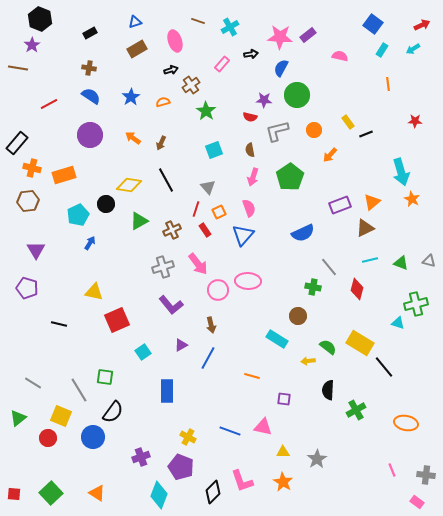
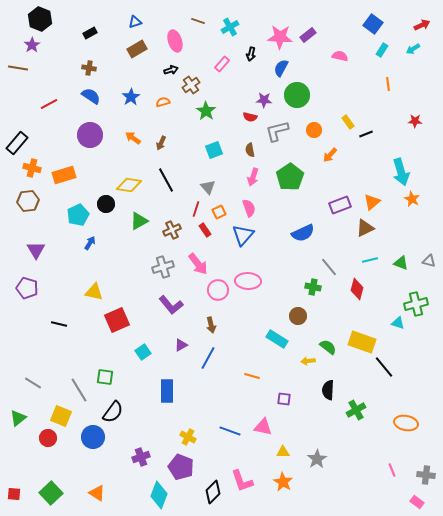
black arrow at (251, 54): rotated 112 degrees clockwise
yellow rectangle at (360, 343): moved 2 px right, 1 px up; rotated 12 degrees counterclockwise
